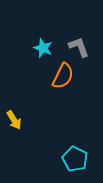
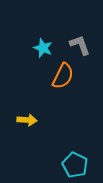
gray L-shape: moved 1 px right, 2 px up
yellow arrow: moved 13 px right; rotated 54 degrees counterclockwise
cyan pentagon: moved 6 px down
